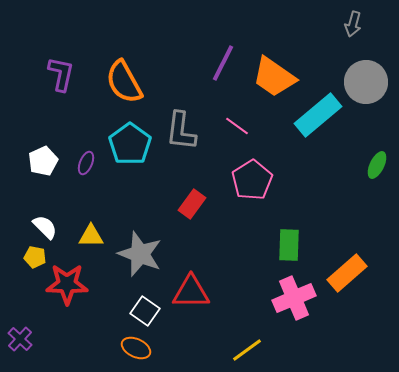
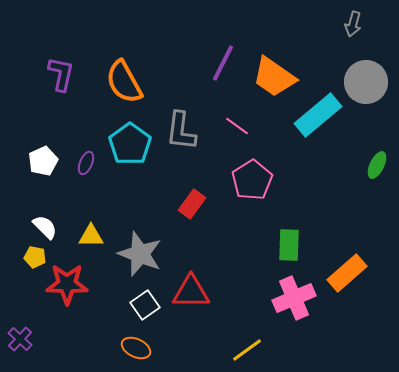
white square: moved 6 px up; rotated 20 degrees clockwise
